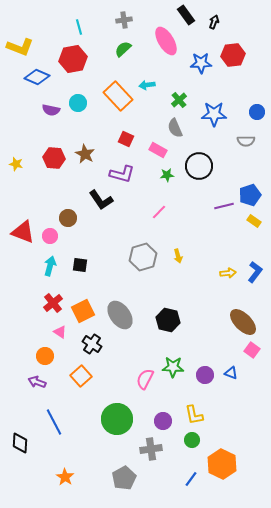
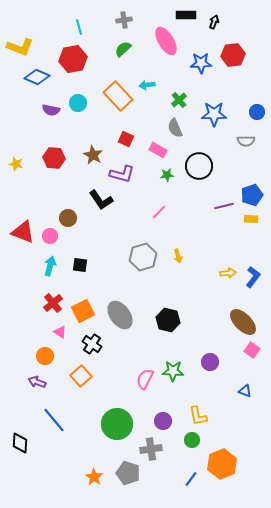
black rectangle at (186, 15): rotated 54 degrees counterclockwise
brown star at (85, 154): moved 8 px right, 1 px down
blue pentagon at (250, 195): moved 2 px right
yellow rectangle at (254, 221): moved 3 px left, 2 px up; rotated 32 degrees counterclockwise
blue L-shape at (255, 272): moved 2 px left, 5 px down
green star at (173, 367): moved 4 px down
blue triangle at (231, 373): moved 14 px right, 18 px down
purple circle at (205, 375): moved 5 px right, 13 px up
yellow L-shape at (194, 415): moved 4 px right, 1 px down
green circle at (117, 419): moved 5 px down
blue line at (54, 422): moved 2 px up; rotated 12 degrees counterclockwise
orange hexagon at (222, 464): rotated 12 degrees clockwise
orange star at (65, 477): moved 29 px right
gray pentagon at (124, 478): moved 4 px right, 5 px up; rotated 25 degrees counterclockwise
